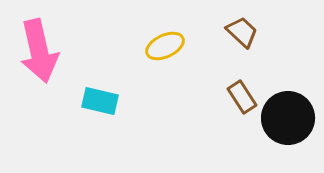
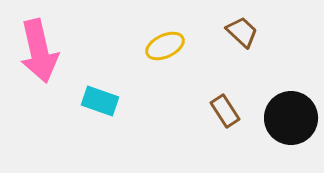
brown rectangle: moved 17 px left, 14 px down
cyan rectangle: rotated 6 degrees clockwise
black circle: moved 3 px right
